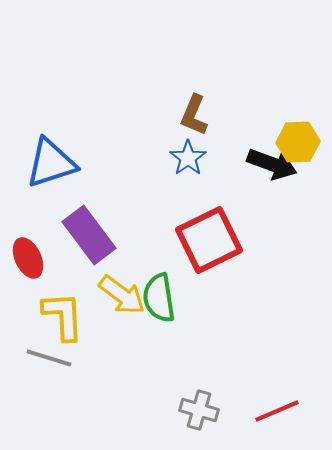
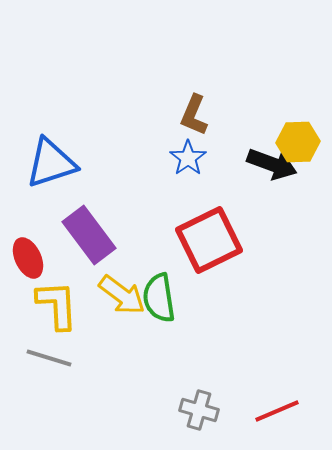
yellow L-shape: moved 6 px left, 11 px up
